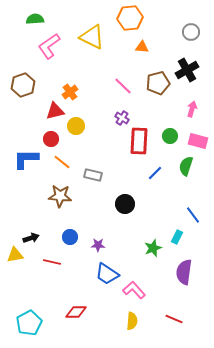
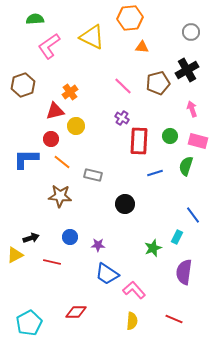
pink arrow at (192, 109): rotated 35 degrees counterclockwise
blue line at (155, 173): rotated 28 degrees clockwise
yellow triangle at (15, 255): rotated 18 degrees counterclockwise
